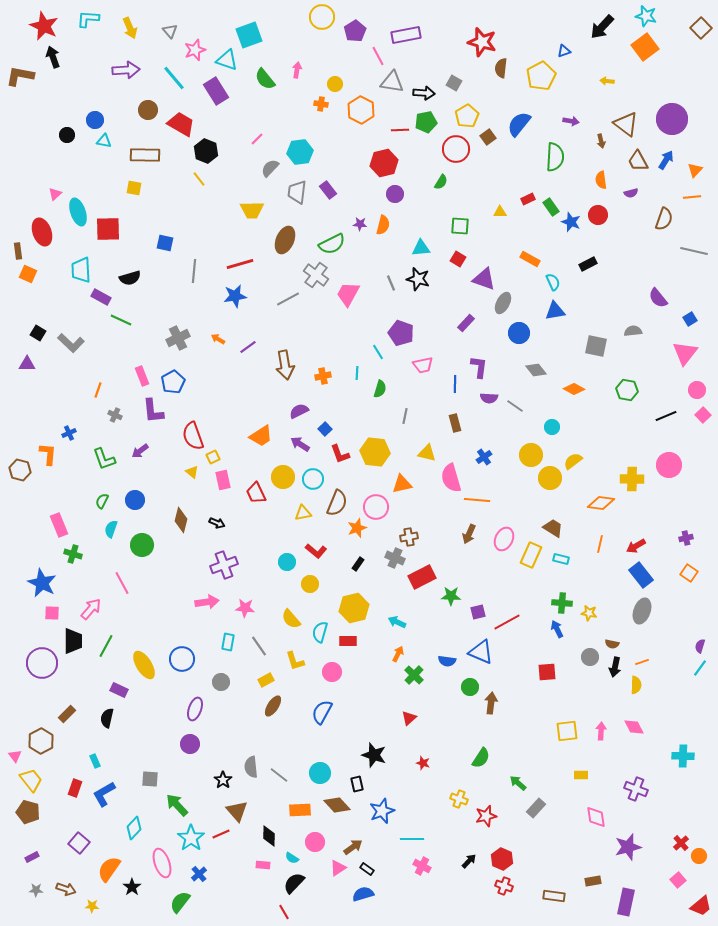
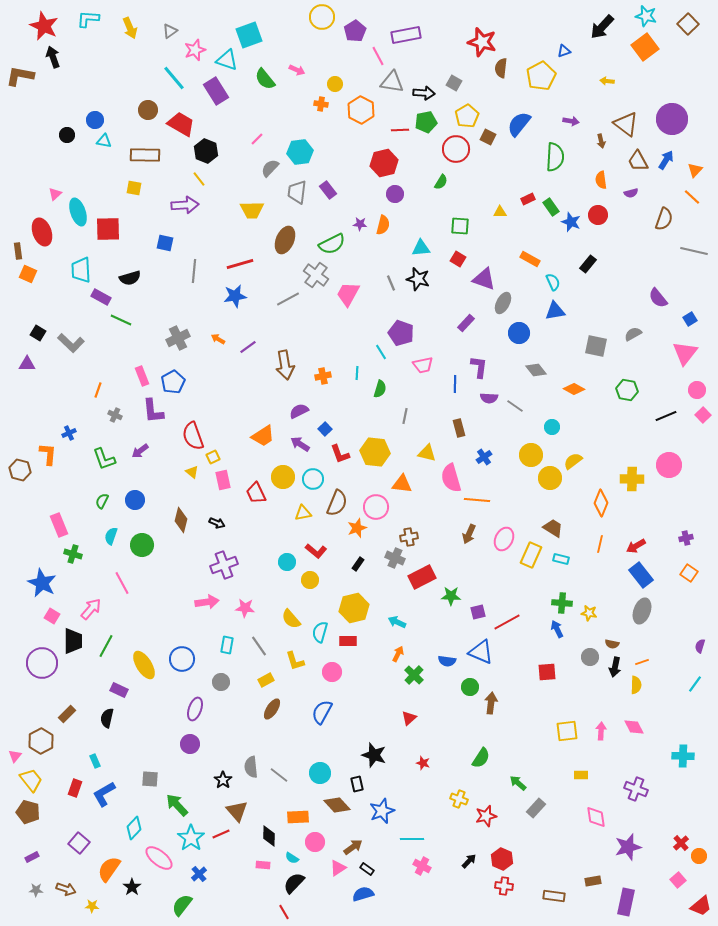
brown square at (701, 28): moved 13 px left, 4 px up
gray triangle at (170, 31): rotated 35 degrees clockwise
purple arrow at (126, 70): moved 59 px right, 135 px down
pink arrow at (297, 70): rotated 105 degrees clockwise
brown square at (488, 137): rotated 28 degrees counterclockwise
orange line at (692, 197): rotated 48 degrees clockwise
black rectangle at (588, 264): rotated 24 degrees counterclockwise
gray semicircle at (633, 331): moved 3 px down; rotated 24 degrees counterclockwise
cyan line at (378, 352): moved 3 px right
brown rectangle at (455, 423): moved 4 px right, 5 px down
orange trapezoid at (261, 436): moved 2 px right
orange triangle at (402, 484): rotated 20 degrees clockwise
orange diamond at (601, 503): rotated 76 degrees counterclockwise
cyan semicircle at (111, 529): moved 7 px down
yellow circle at (310, 584): moved 4 px up
pink square at (52, 613): moved 3 px down; rotated 28 degrees clockwise
cyan rectangle at (228, 642): moved 1 px left, 3 px down
cyan line at (700, 668): moved 5 px left, 16 px down
brown ellipse at (273, 706): moved 1 px left, 3 px down
pink triangle at (15, 756): rotated 16 degrees clockwise
orange rectangle at (300, 810): moved 2 px left, 7 px down
pink ellipse at (162, 863): moved 3 px left, 5 px up; rotated 32 degrees counterclockwise
red cross at (504, 886): rotated 12 degrees counterclockwise
green semicircle at (180, 902): moved 2 px right, 3 px down
